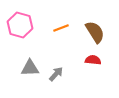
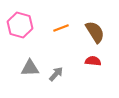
red semicircle: moved 1 px down
